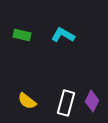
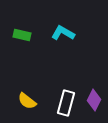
cyan L-shape: moved 2 px up
purple diamond: moved 2 px right, 1 px up
